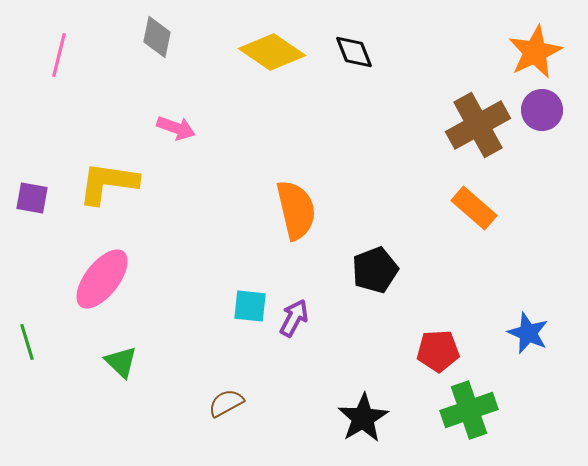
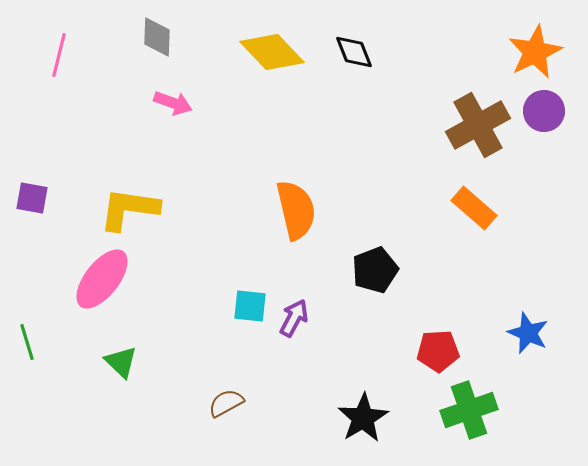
gray diamond: rotated 9 degrees counterclockwise
yellow diamond: rotated 12 degrees clockwise
purple circle: moved 2 px right, 1 px down
pink arrow: moved 3 px left, 25 px up
yellow L-shape: moved 21 px right, 26 px down
